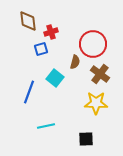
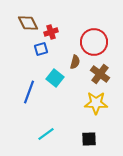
brown diamond: moved 2 px down; rotated 20 degrees counterclockwise
red circle: moved 1 px right, 2 px up
cyan line: moved 8 px down; rotated 24 degrees counterclockwise
black square: moved 3 px right
